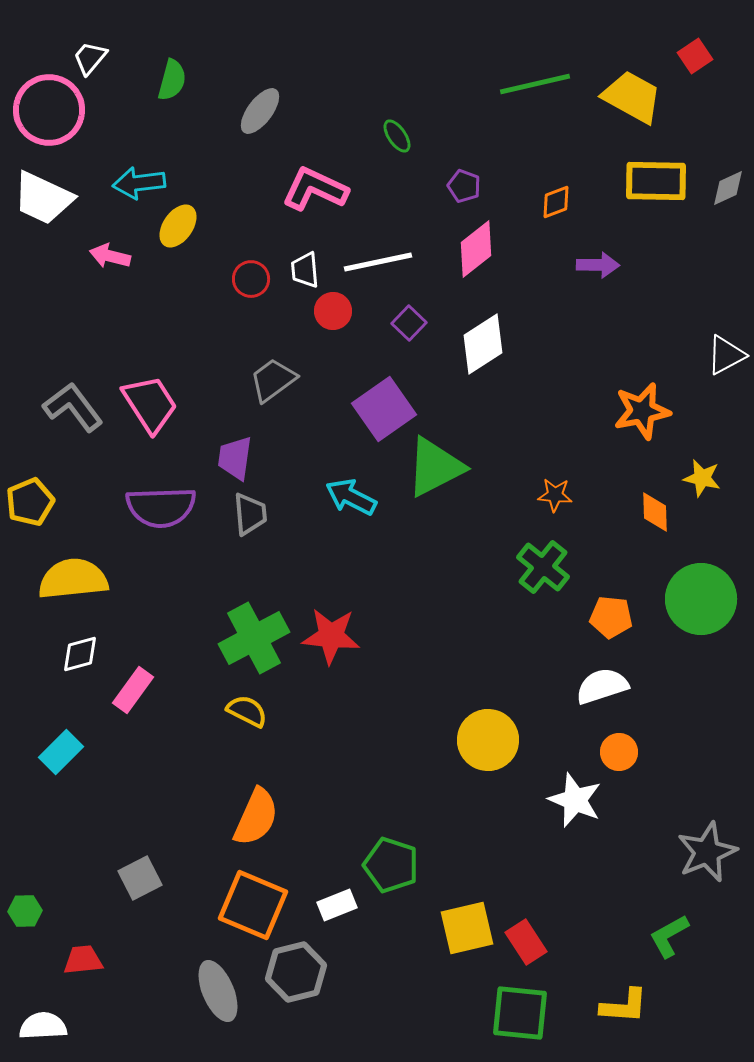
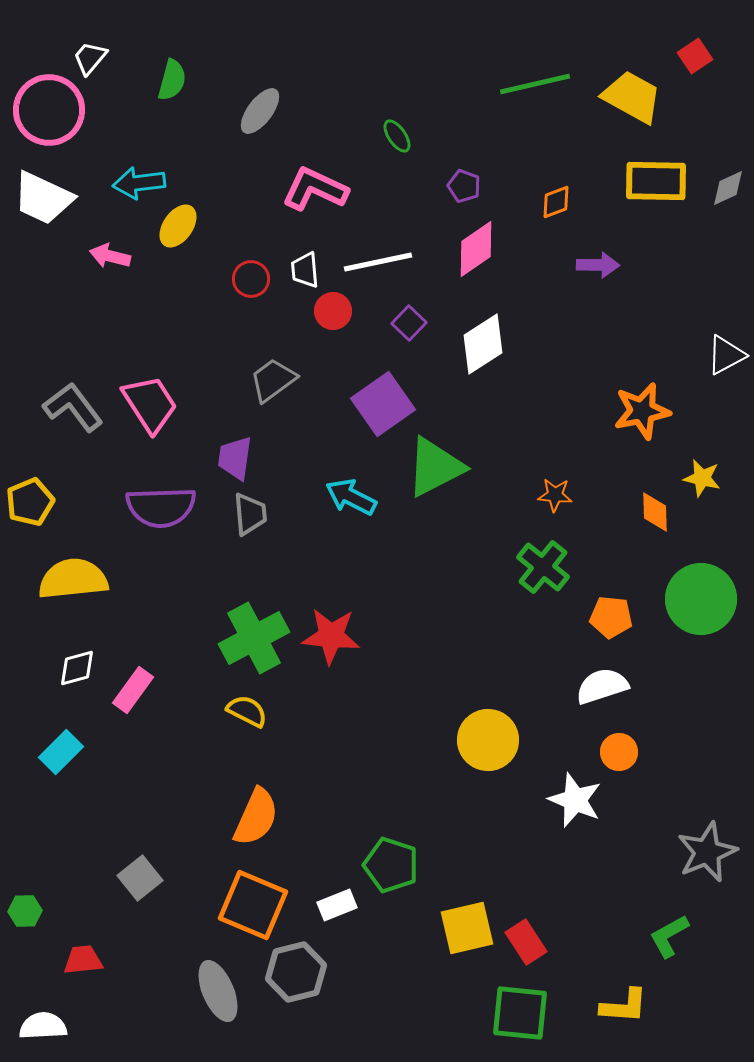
pink diamond at (476, 249): rotated 4 degrees clockwise
purple square at (384, 409): moved 1 px left, 5 px up
white diamond at (80, 654): moved 3 px left, 14 px down
gray square at (140, 878): rotated 12 degrees counterclockwise
